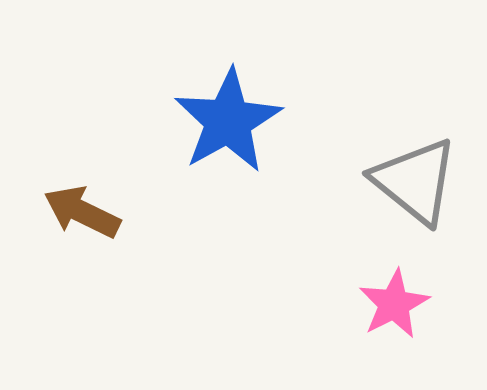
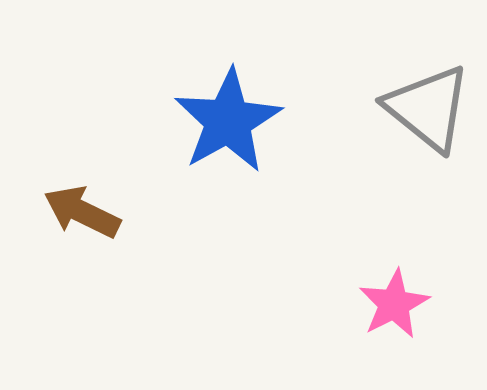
gray triangle: moved 13 px right, 73 px up
